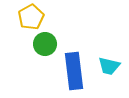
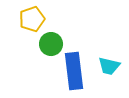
yellow pentagon: moved 1 px right, 2 px down; rotated 10 degrees clockwise
green circle: moved 6 px right
